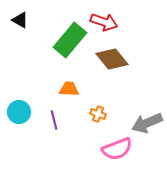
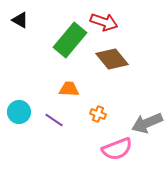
purple line: rotated 42 degrees counterclockwise
